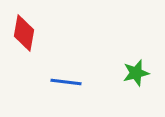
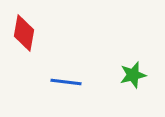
green star: moved 3 px left, 2 px down
